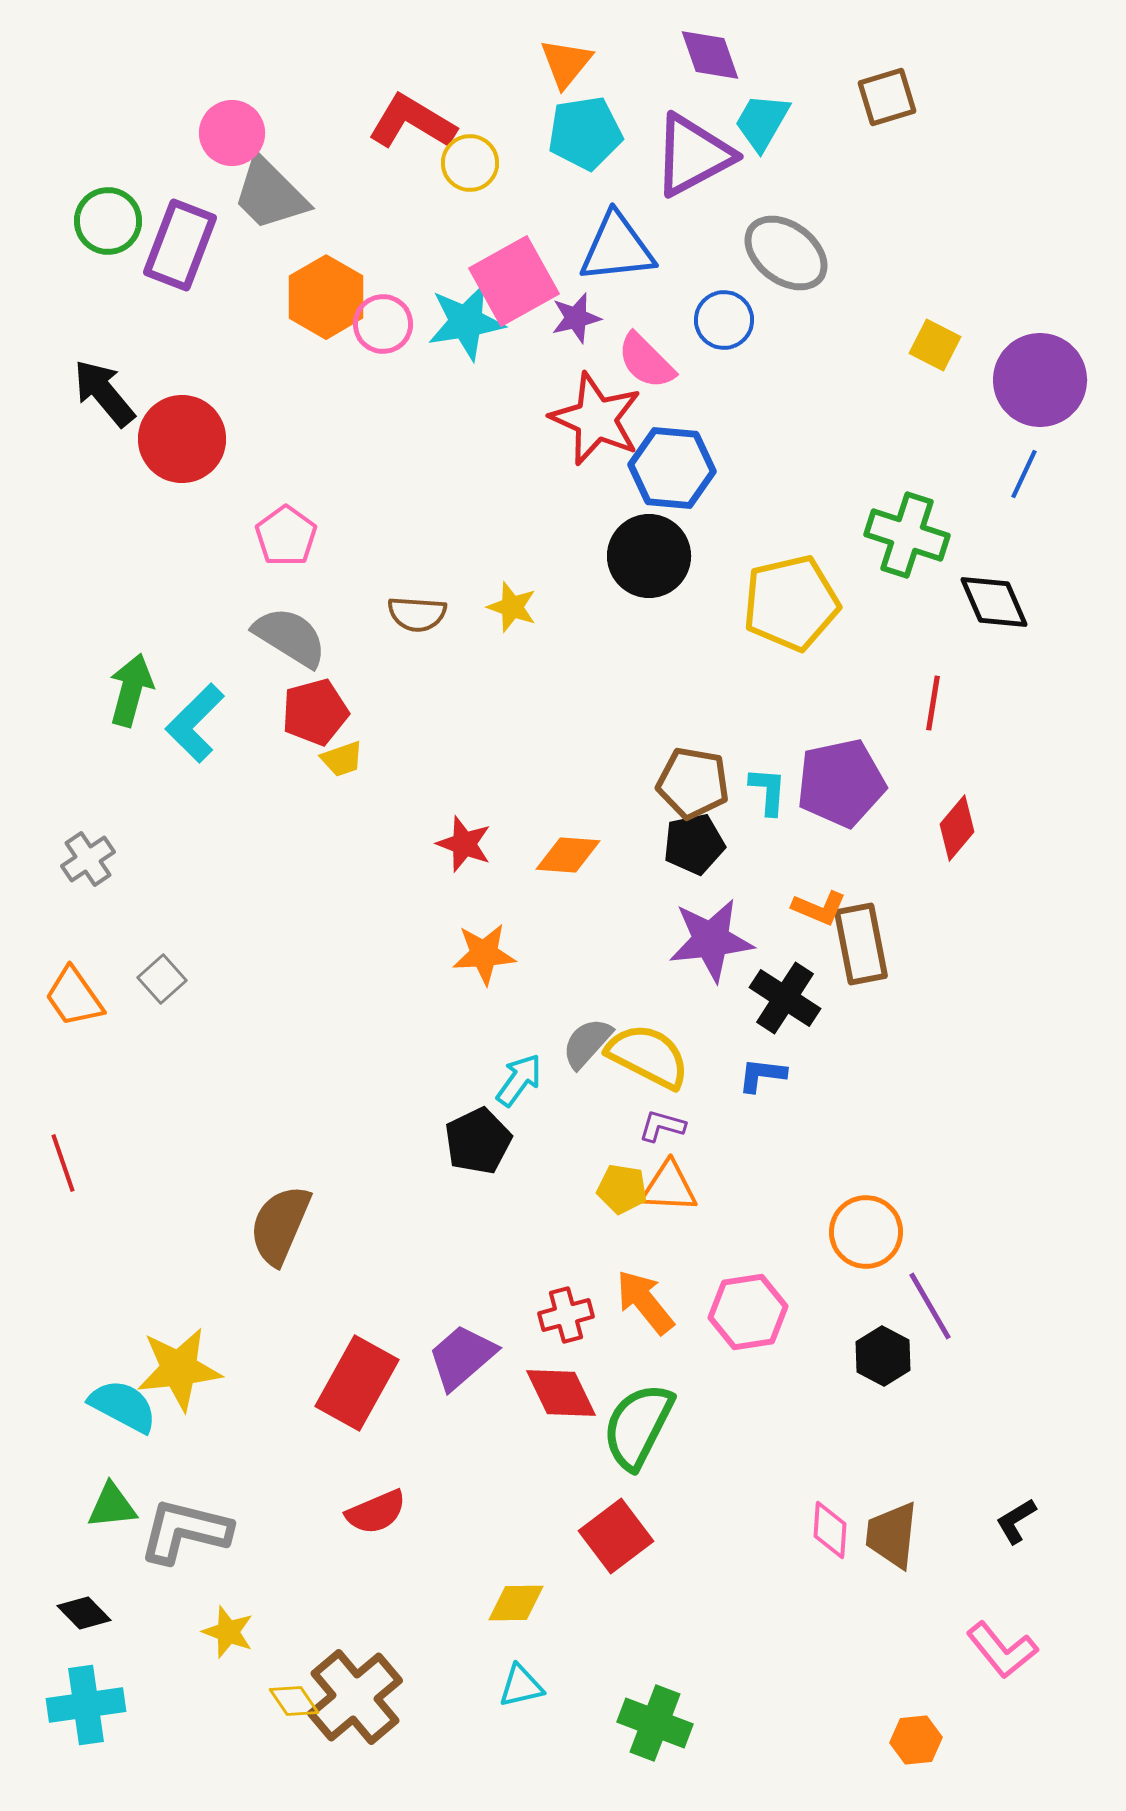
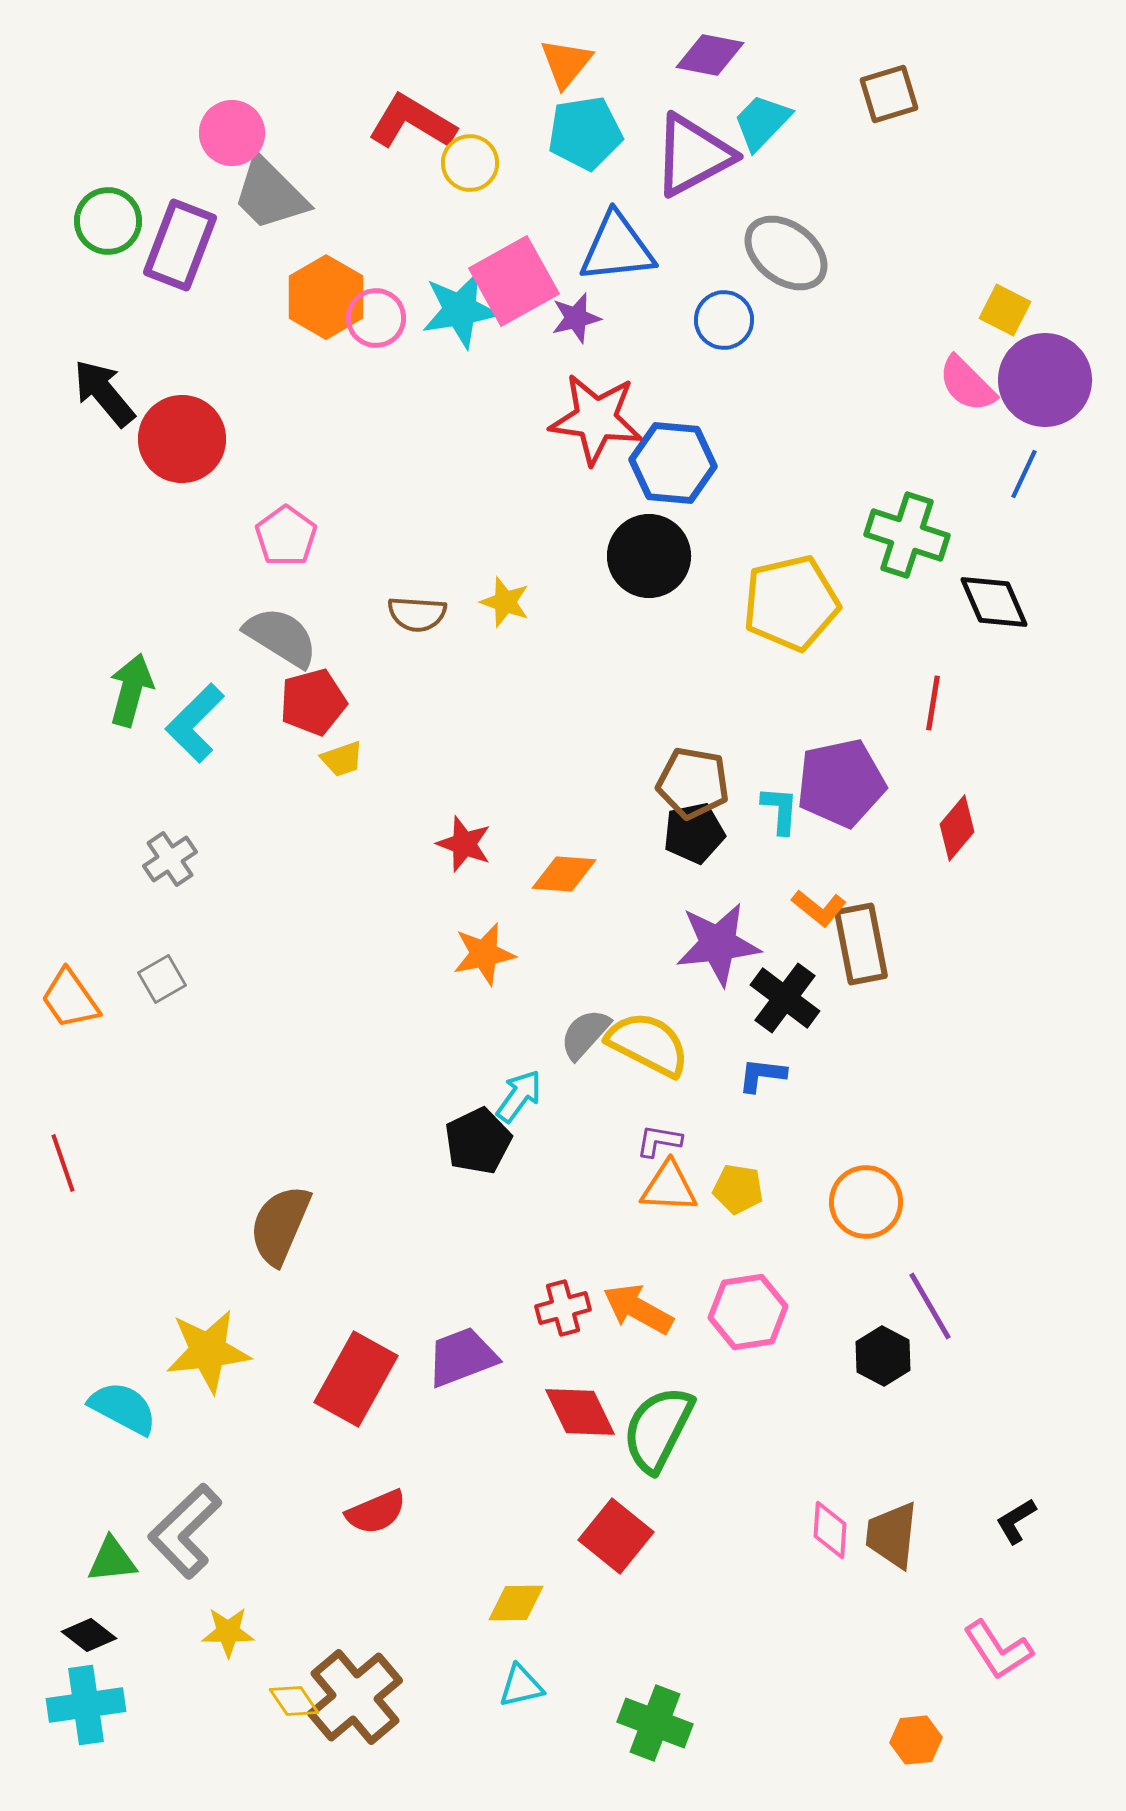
purple diamond at (710, 55): rotated 60 degrees counterclockwise
brown square at (887, 97): moved 2 px right, 3 px up
cyan trapezoid at (762, 122): rotated 14 degrees clockwise
cyan star at (466, 322): moved 6 px left, 12 px up
pink circle at (383, 324): moved 7 px left, 6 px up
yellow square at (935, 345): moved 70 px right, 35 px up
pink semicircle at (646, 361): moved 321 px right, 23 px down
purple circle at (1040, 380): moved 5 px right
red star at (596, 419): rotated 16 degrees counterclockwise
blue hexagon at (672, 468): moved 1 px right, 5 px up
yellow star at (512, 607): moved 7 px left, 5 px up
gray semicircle at (290, 637): moved 9 px left
red pentagon at (315, 712): moved 2 px left, 10 px up
cyan L-shape at (768, 791): moved 12 px right, 19 px down
black pentagon at (694, 844): moved 11 px up
orange diamond at (568, 855): moved 4 px left, 19 px down
gray cross at (88, 859): moved 82 px right
orange L-shape at (819, 908): rotated 16 degrees clockwise
purple star at (711, 940): moved 7 px right, 4 px down
orange star at (484, 954): rotated 8 degrees counterclockwise
gray square at (162, 979): rotated 12 degrees clockwise
orange trapezoid at (74, 997): moved 4 px left, 2 px down
black cross at (785, 998): rotated 4 degrees clockwise
gray semicircle at (587, 1043): moved 2 px left, 9 px up
yellow semicircle at (648, 1056): moved 12 px up
cyan arrow at (519, 1080): moved 16 px down
purple L-shape at (662, 1126): moved 3 px left, 15 px down; rotated 6 degrees counterclockwise
yellow pentagon at (622, 1189): moved 116 px right
orange circle at (866, 1232): moved 30 px up
orange arrow at (645, 1302): moved 7 px left, 7 px down; rotated 22 degrees counterclockwise
red cross at (566, 1315): moved 3 px left, 7 px up
purple trapezoid at (462, 1357): rotated 20 degrees clockwise
yellow star at (179, 1369): moved 29 px right, 18 px up
red rectangle at (357, 1383): moved 1 px left, 4 px up
red diamond at (561, 1393): moved 19 px right, 19 px down
cyan semicircle at (123, 1406): moved 2 px down
green semicircle at (638, 1426): moved 20 px right, 3 px down
green triangle at (112, 1506): moved 54 px down
gray L-shape at (185, 1531): rotated 58 degrees counterclockwise
red square at (616, 1536): rotated 14 degrees counterclockwise
black diamond at (84, 1613): moved 5 px right, 22 px down; rotated 8 degrees counterclockwise
yellow star at (228, 1632): rotated 20 degrees counterclockwise
pink L-shape at (1002, 1650): moved 4 px left; rotated 6 degrees clockwise
